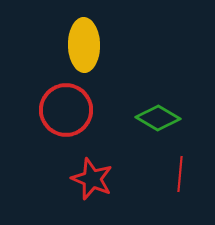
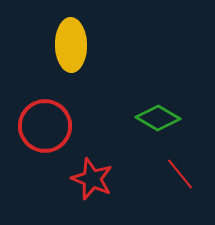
yellow ellipse: moved 13 px left
red circle: moved 21 px left, 16 px down
red line: rotated 44 degrees counterclockwise
